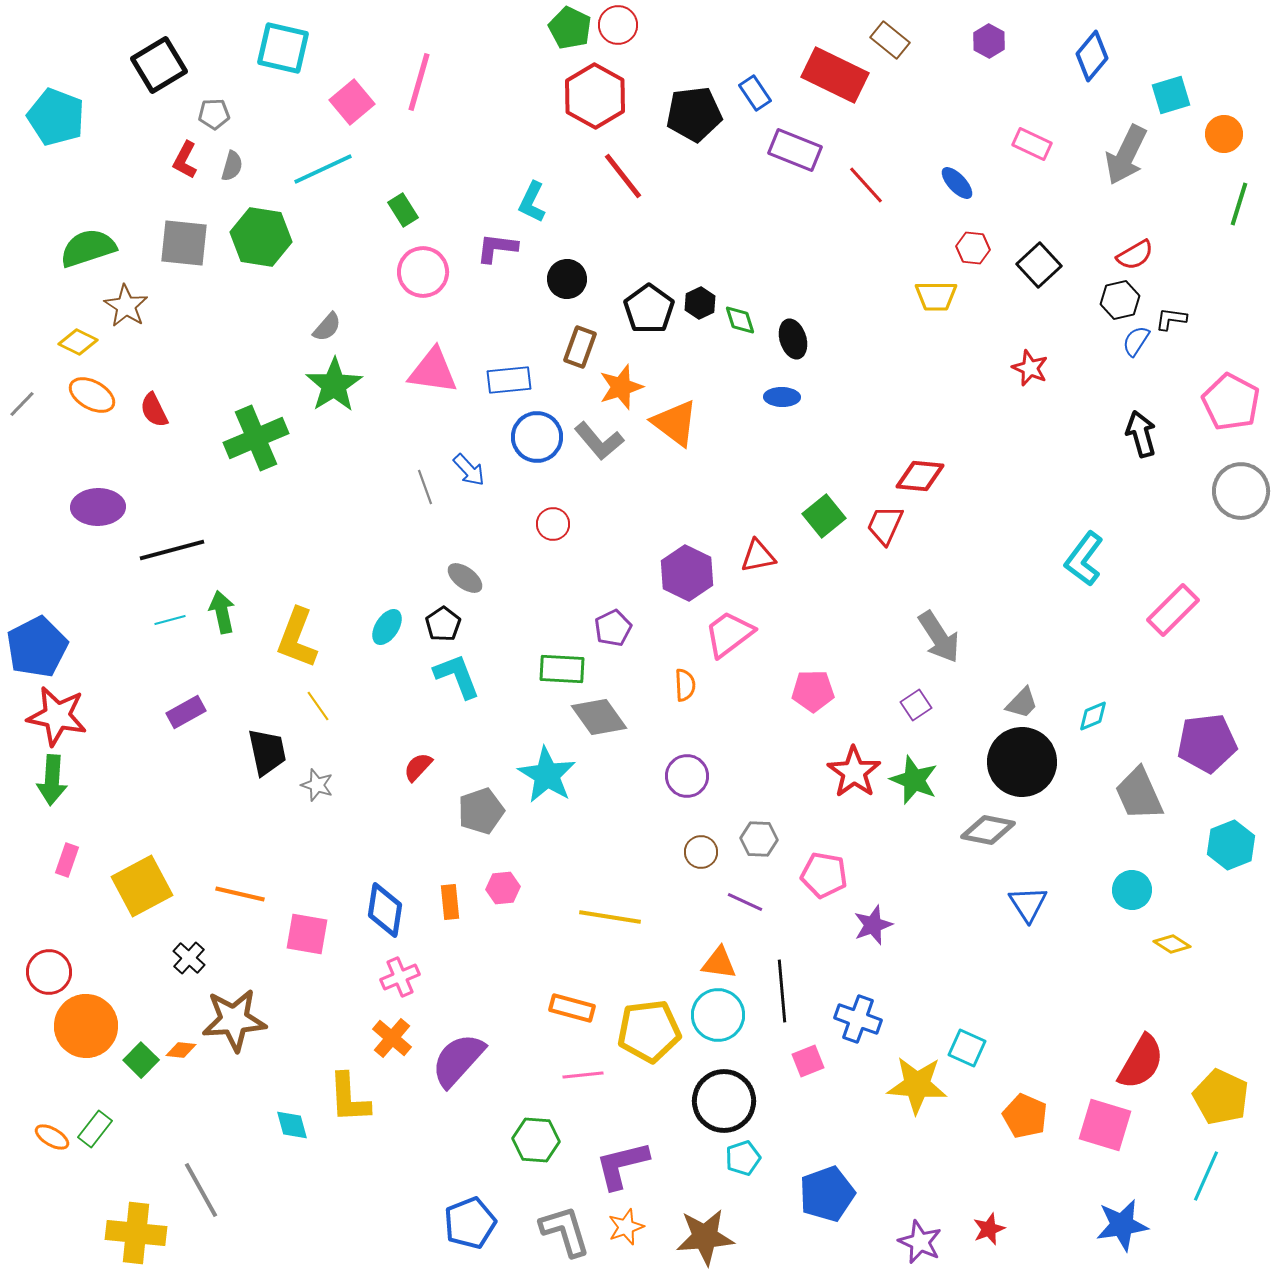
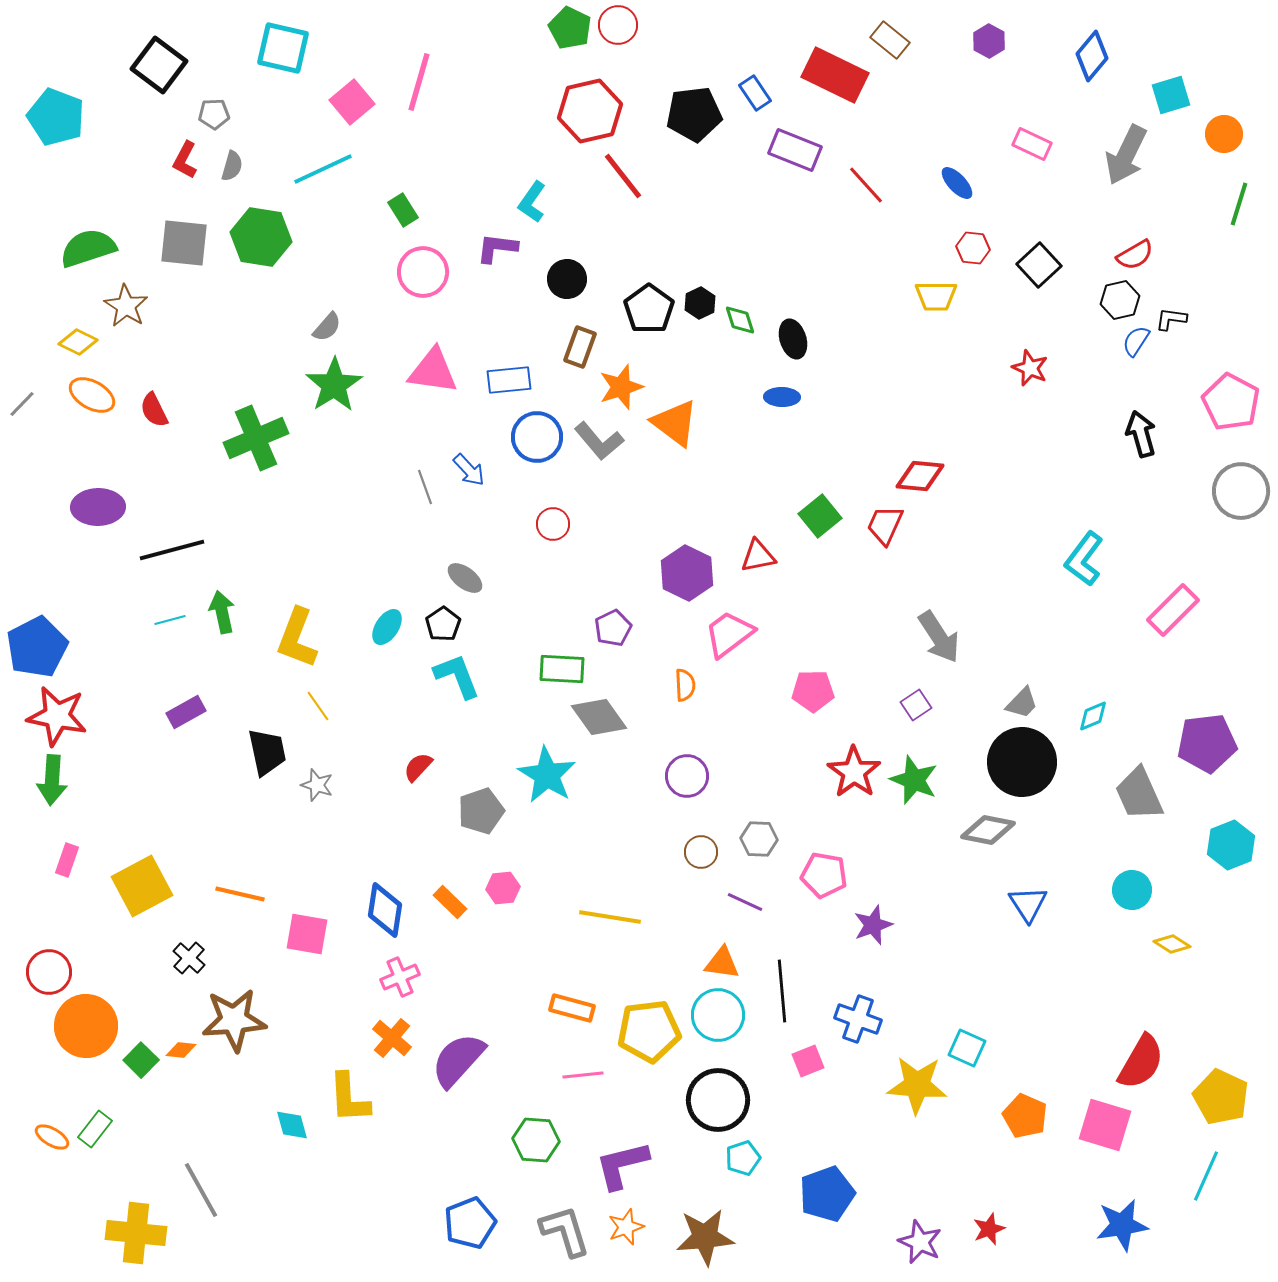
black square at (159, 65): rotated 22 degrees counterclockwise
red hexagon at (595, 96): moved 5 px left, 15 px down; rotated 18 degrees clockwise
cyan L-shape at (532, 202): rotated 9 degrees clockwise
green square at (824, 516): moved 4 px left
orange rectangle at (450, 902): rotated 40 degrees counterclockwise
orange triangle at (719, 963): moved 3 px right
black circle at (724, 1101): moved 6 px left, 1 px up
